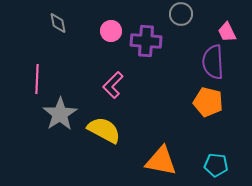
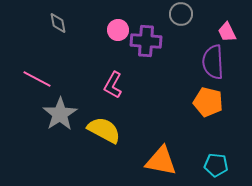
pink circle: moved 7 px right, 1 px up
pink line: rotated 64 degrees counterclockwise
pink L-shape: rotated 16 degrees counterclockwise
